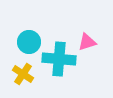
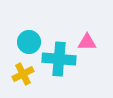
pink triangle: rotated 18 degrees clockwise
yellow cross: rotated 30 degrees clockwise
